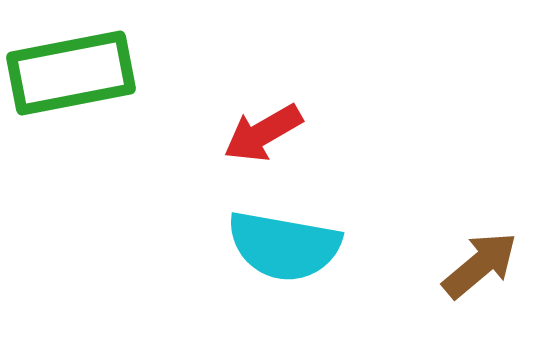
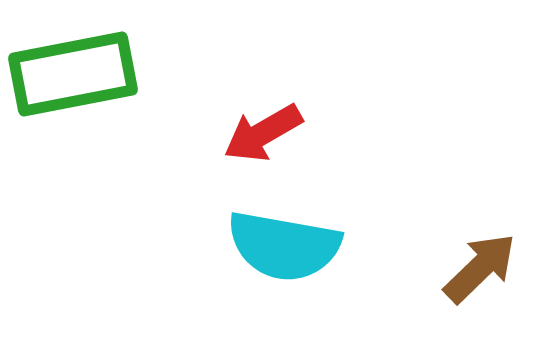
green rectangle: moved 2 px right, 1 px down
brown arrow: moved 3 px down; rotated 4 degrees counterclockwise
